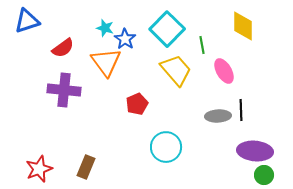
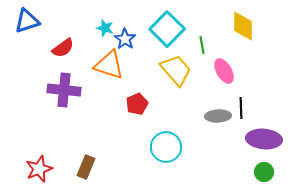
orange triangle: moved 3 px right, 3 px down; rotated 36 degrees counterclockwise
black line: moved 2 px up
purple ellipse: moved 9 px right, 12 px up
green circle: moved 3 px up
